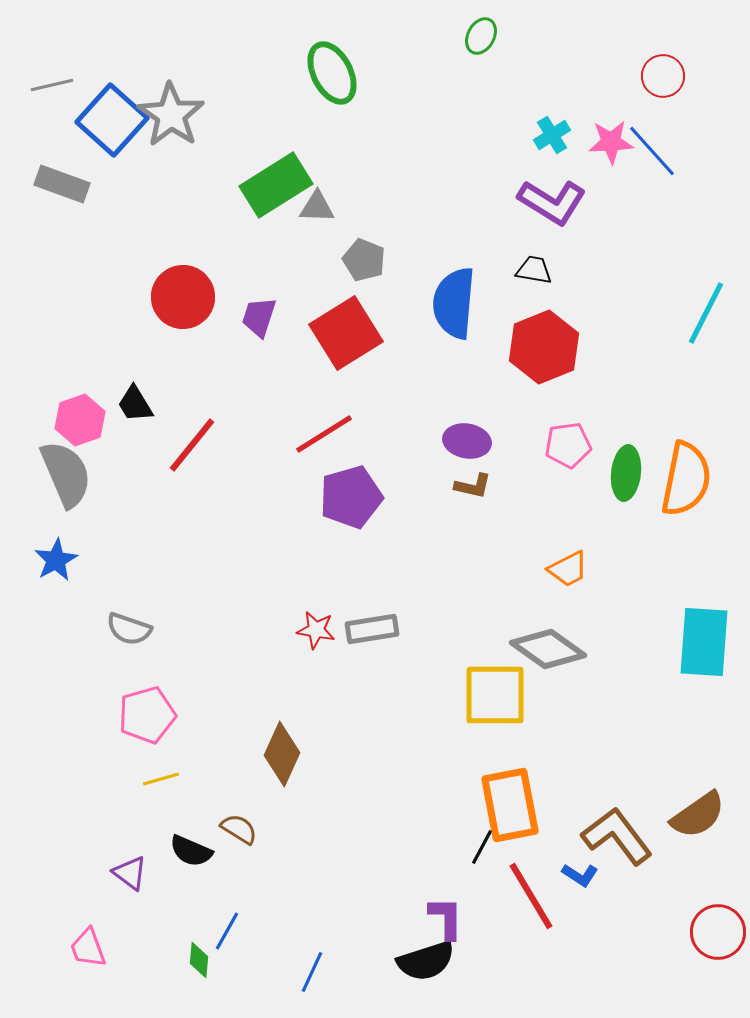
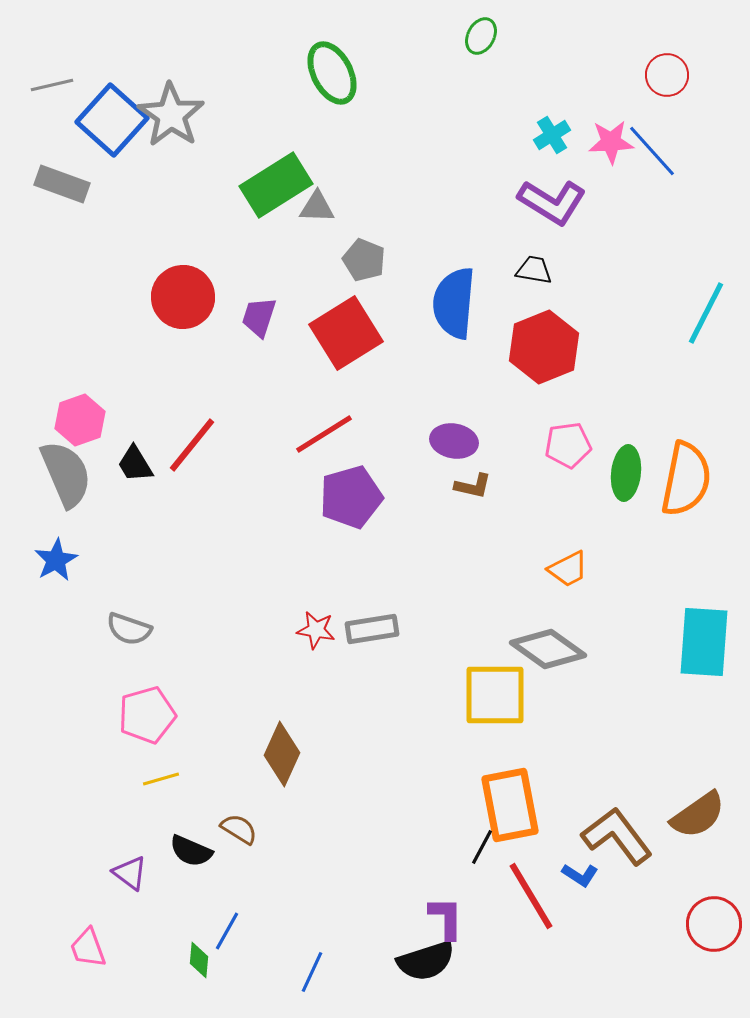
red circle at (663, 76): moved 4 px right, 1 px up
black trapezoid at (135, 404): moved 60 px down
purple ellipse at (467, 441): moved 13 px left
red circle at (718, 932): moved 4 px left, 8 px up
